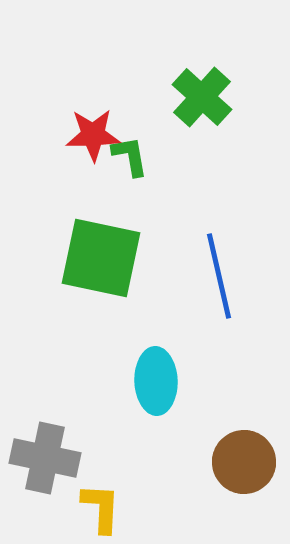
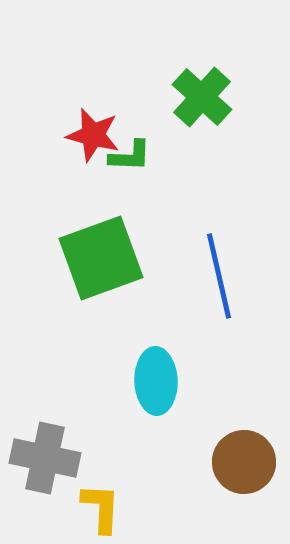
red star: rotated 16 degrees clockwise
green L-shape: rotated 102 degrees clockwise
green square: rotated 32 degrees counterclockwise
